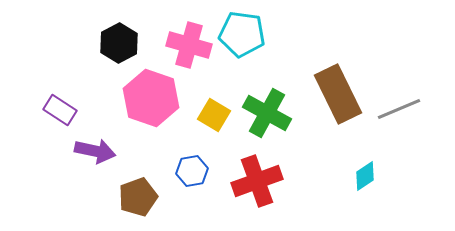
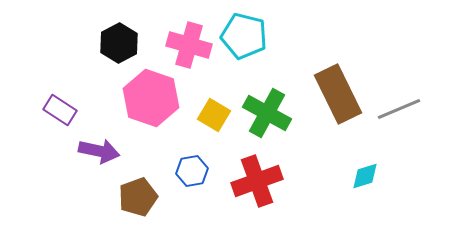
cyan pentagon: moved 2 px right, 2 px down; rotated 6 degrees clockwise
purple arrow: moved 4 px right
cyan diamond: rotated 16 degrees clockwise
